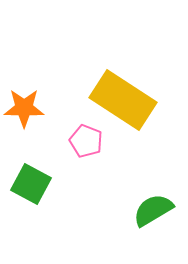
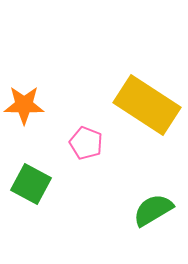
yellow rectangle: moved 24 px right, 5 px down
orange star: moved 3 px up
pink pentagon: moved 2 px down
